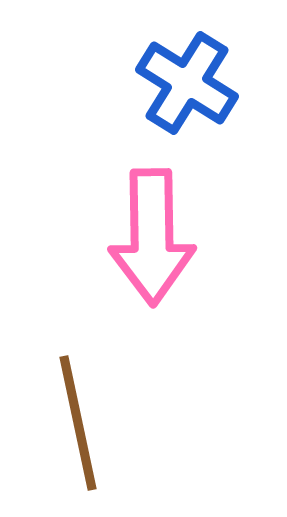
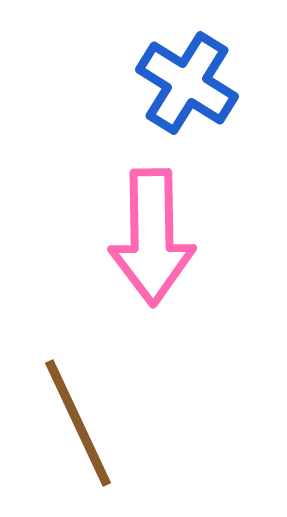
brown line: rotated 13 degrees counterclockwise
